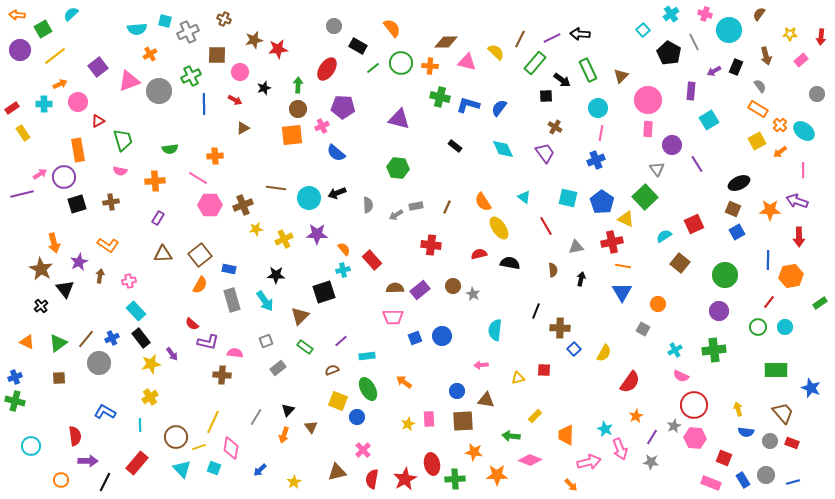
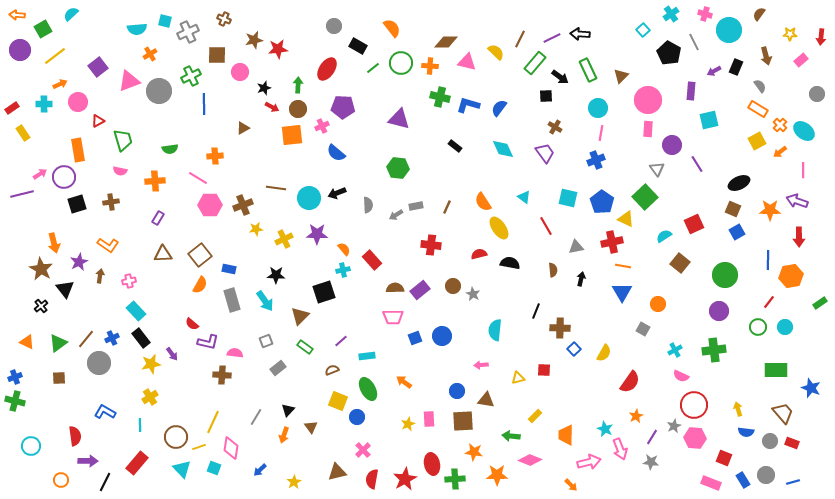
black arrow at (562, 80): moved 2 px left, 3 px up
red arrow at (235, 100): moved 37 px right, 7 px down
cyan square at (709, 120): rotated 18 degrees clockwise
